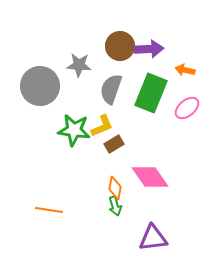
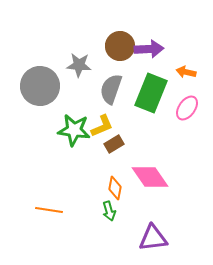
orange arrow: moved 1 px right, 2 px down
pink ellipse: rotated 15 degrees counterclockwise
green arrow: moved 6 px left, 5 px down
